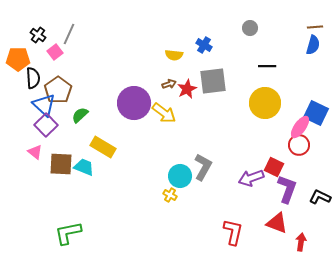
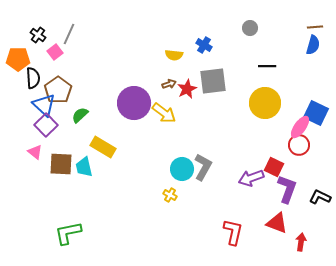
cyan trapezoid: rotated 125 degrees counterclockwise
cyan circle: moved 2 px right, 7 px up
